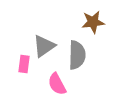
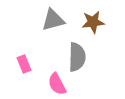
gray triangle: moved 9 px right, 26 px up; rotated 20 degrees clockwise
gray semicircle: moved 2 px down
pink rectangle: rotated 30 degrees counterclockwise
